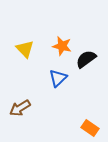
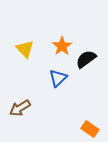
orange star: rotated 24 degrees clockwise
orange rectangle: moved 1 px down
